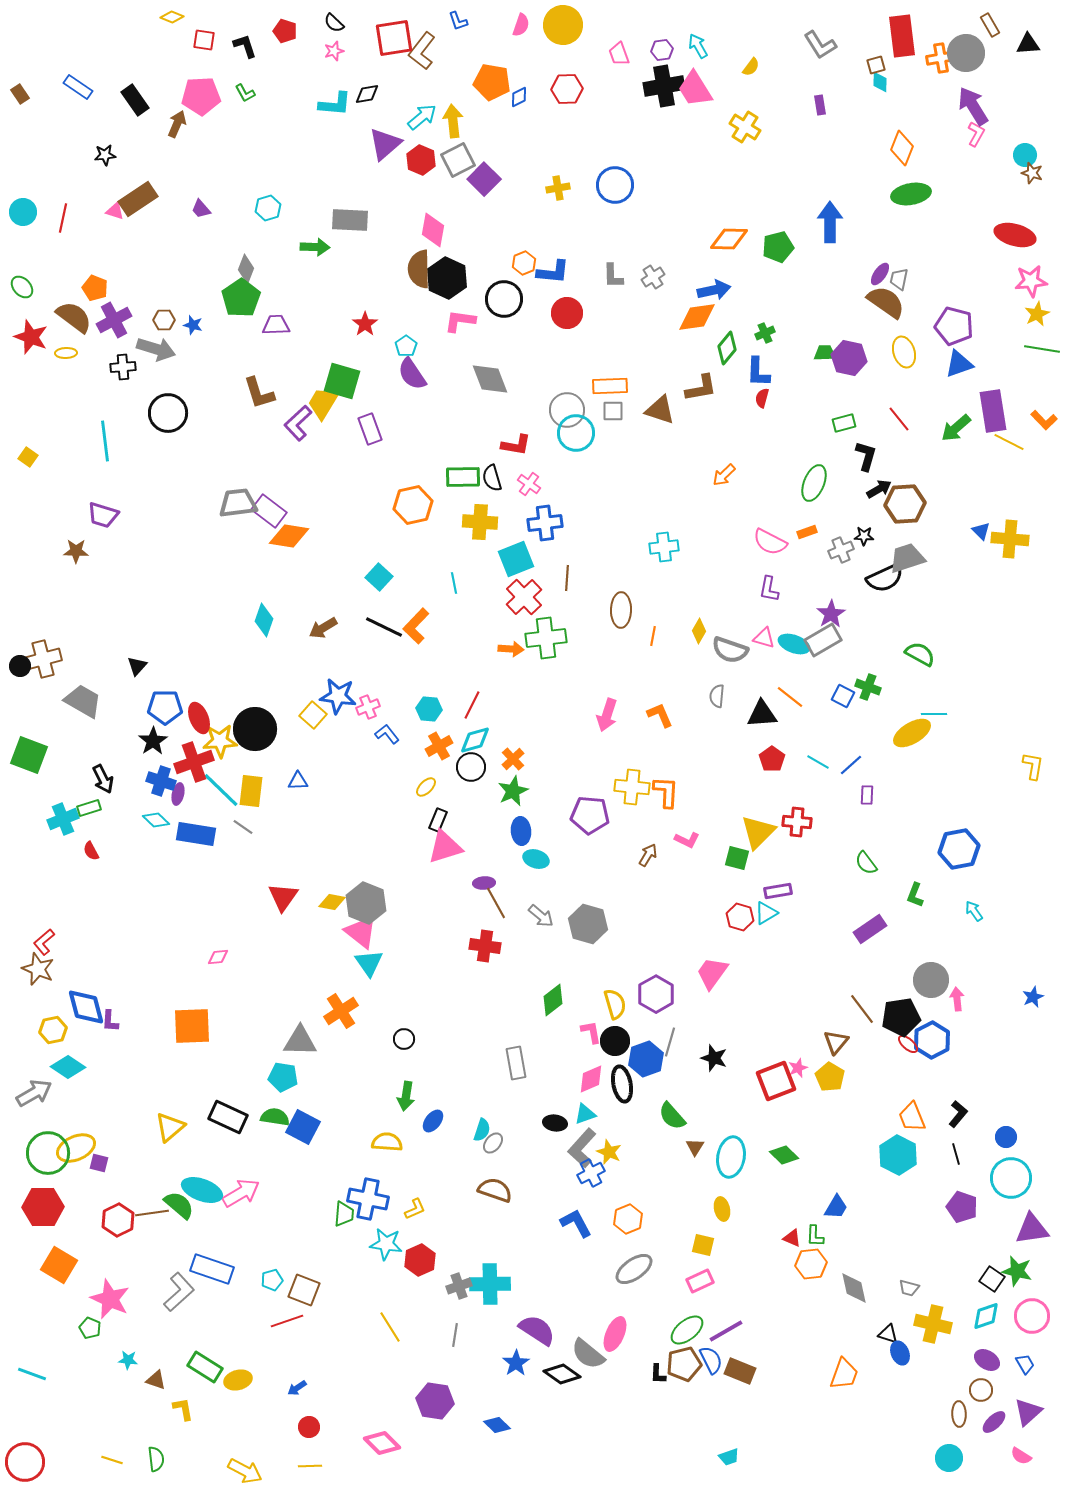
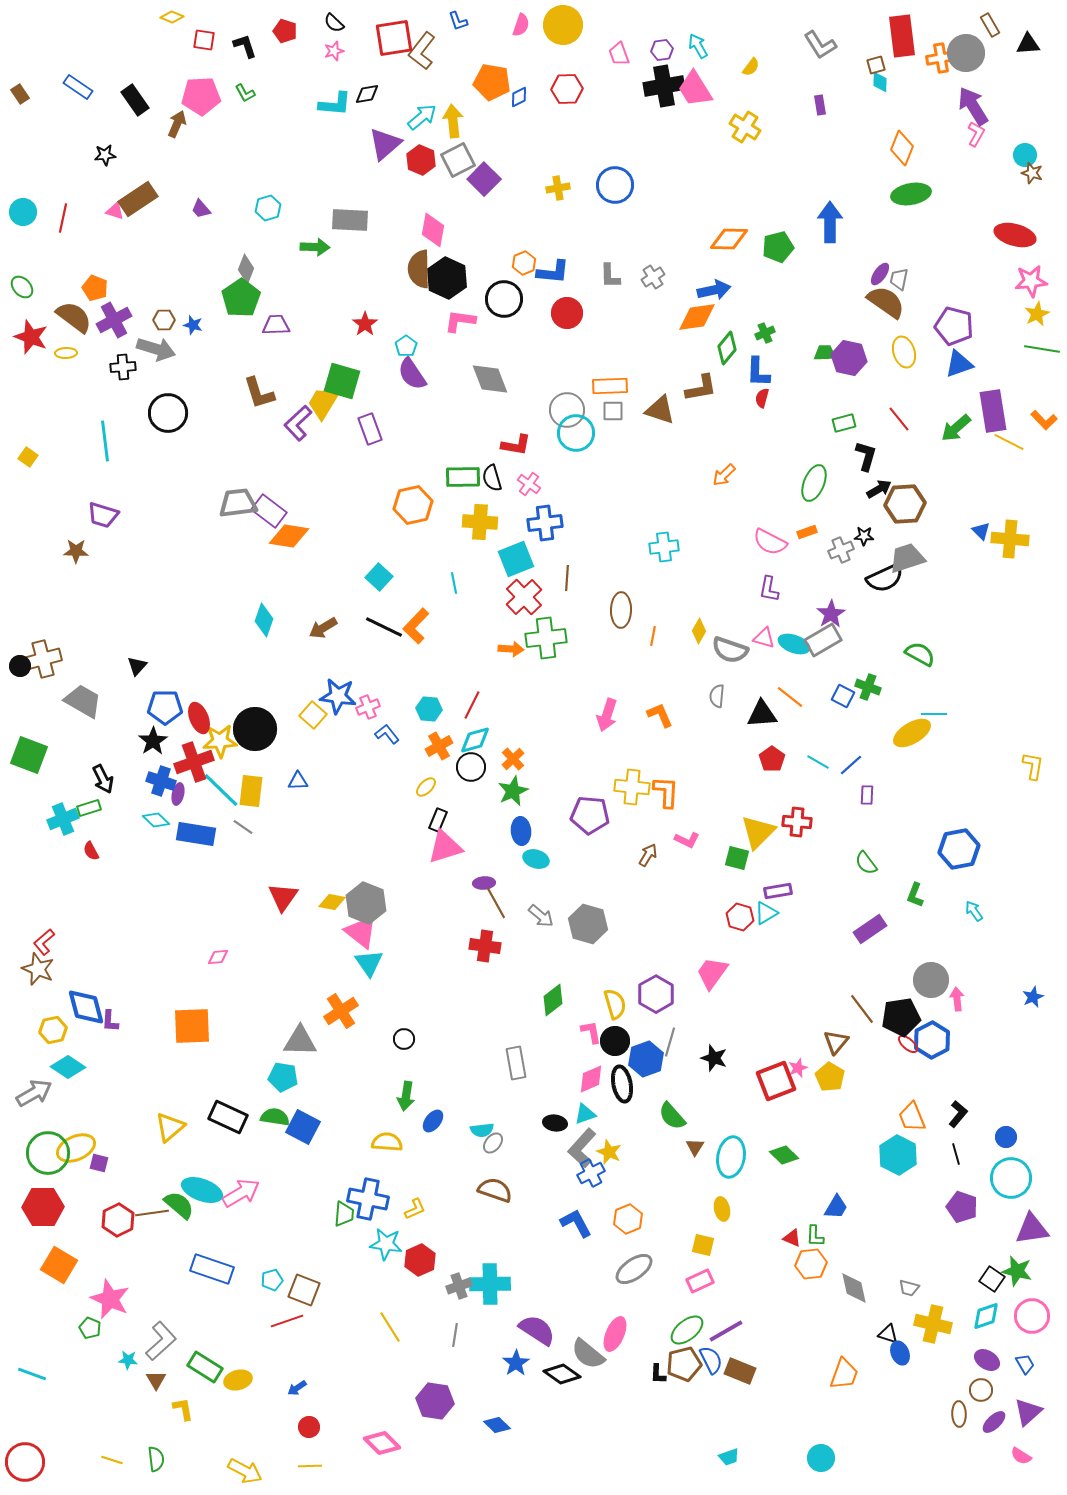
gray L-shape at (613, 276): moved 3 px left
cyan semicircle at (482, 1130): rotated 65 degrees clockwise
gray L-shape at (179, 1292): moved 18 px left, 49 px down
brown triangle at (156, 1380): rotated 40 degrees clockwise
cyan circle at (949, 1458): moved 128 px left
